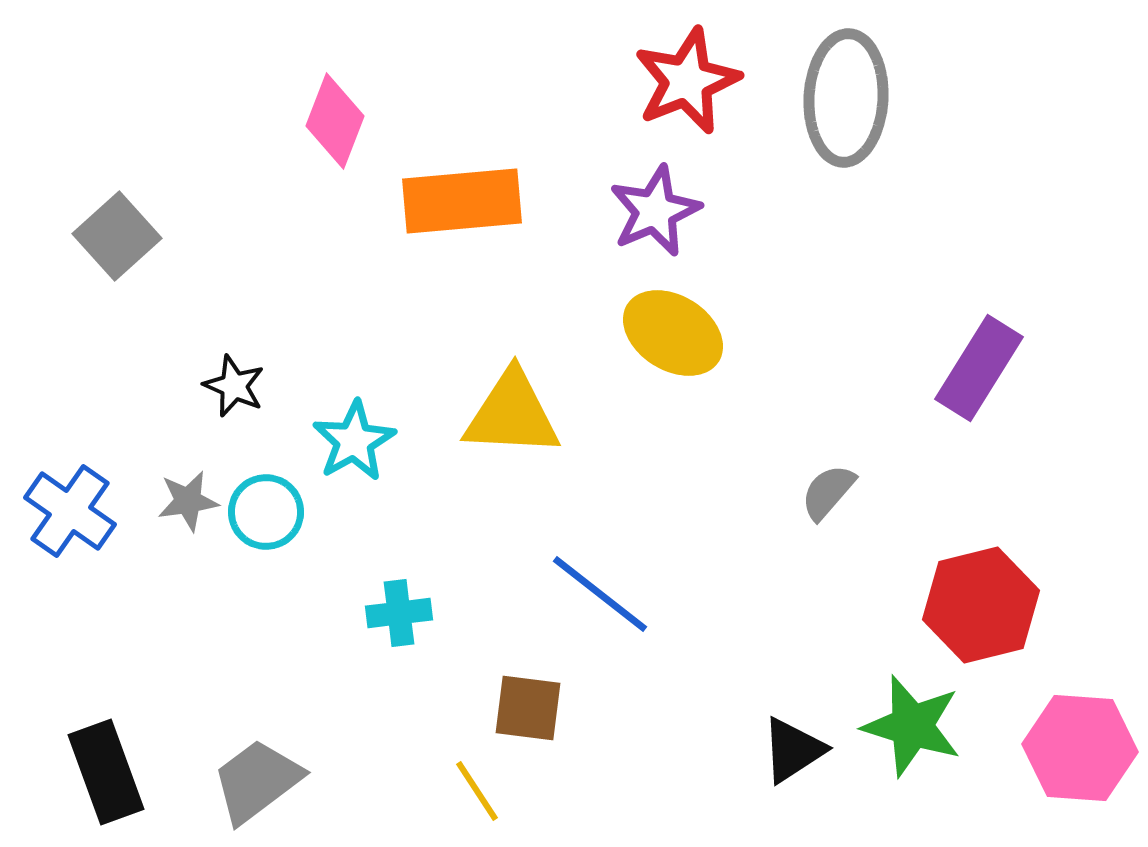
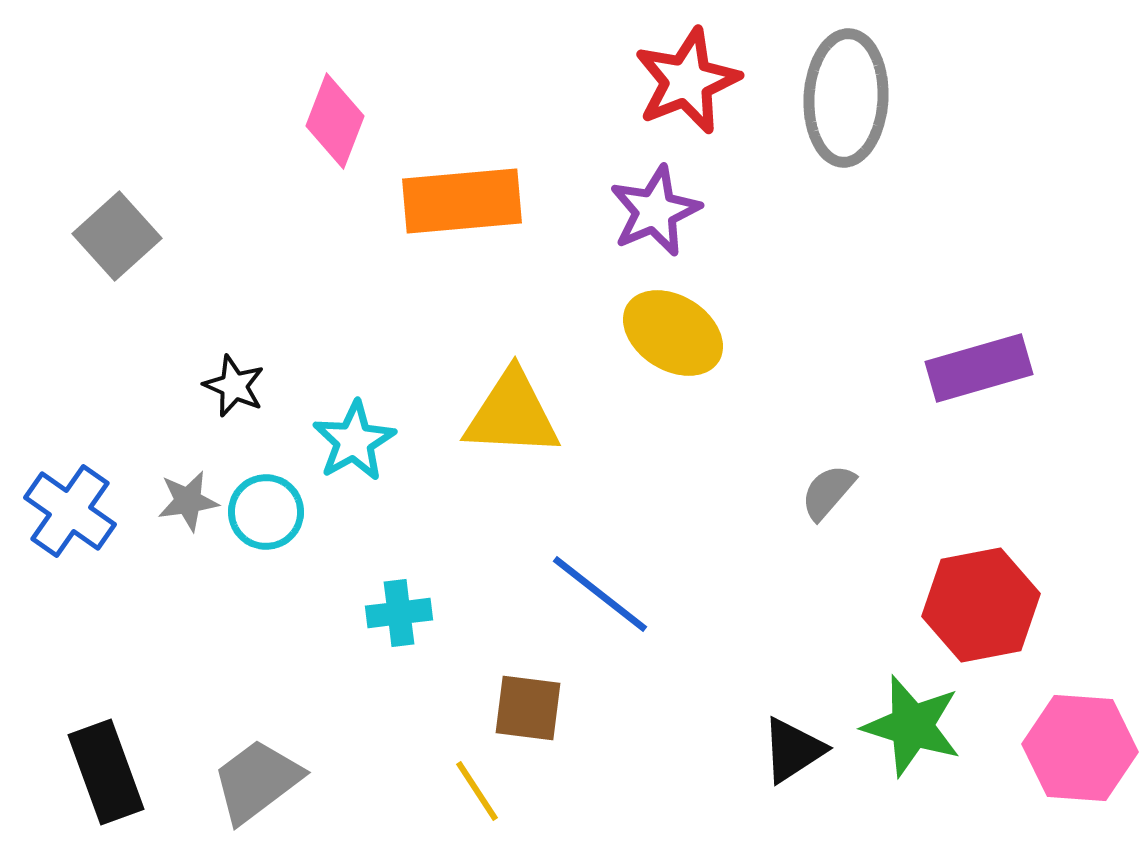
purple rectangle: rotated 42 degrees clockwise
red hexagon: rotated 3 degrees clockwise
